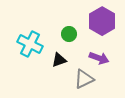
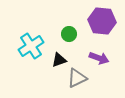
purple hexagon: rotated 24 degrees counterclockwise
cyan cross: moved 1 px right, 2 px down; rotated 30 degrees clockwise
gray triangle: moved 7 px left, 1 px up
